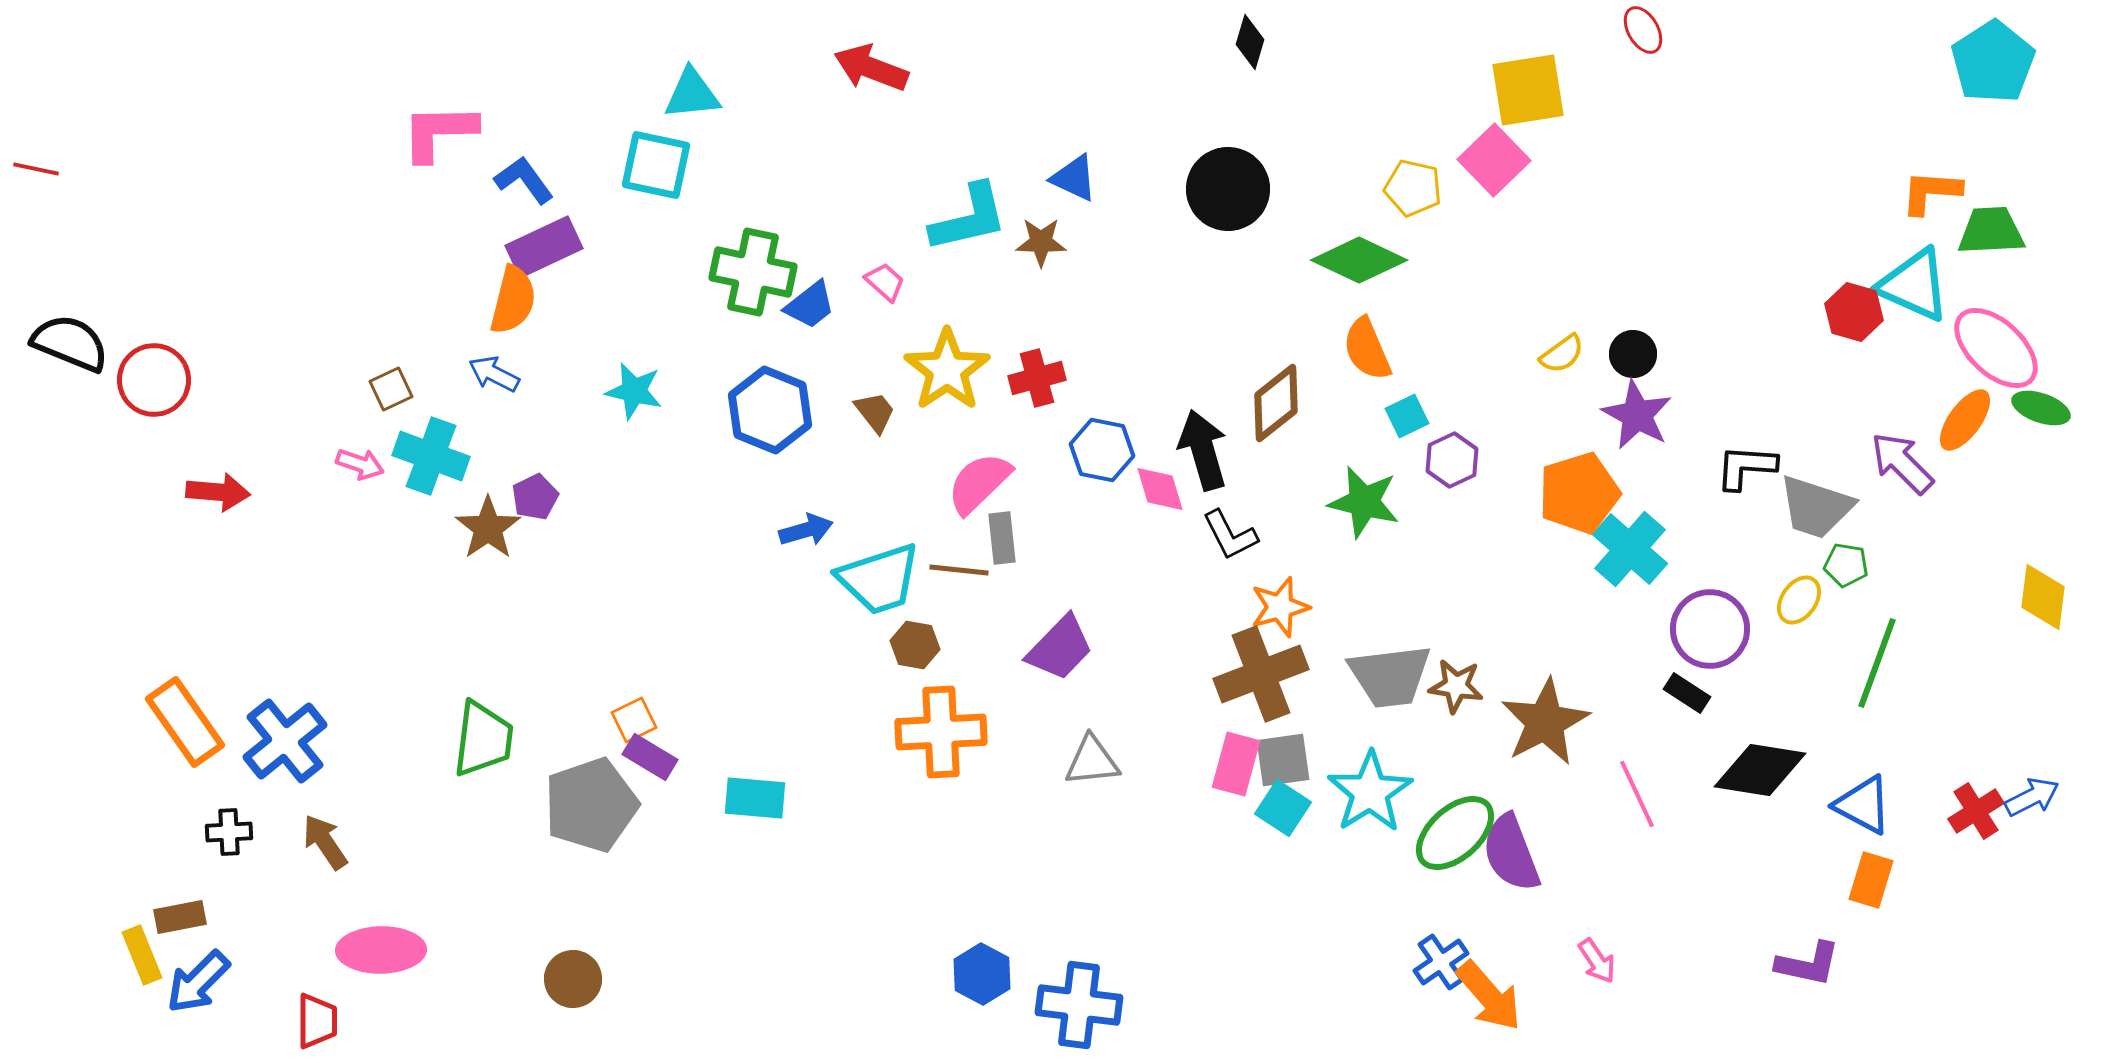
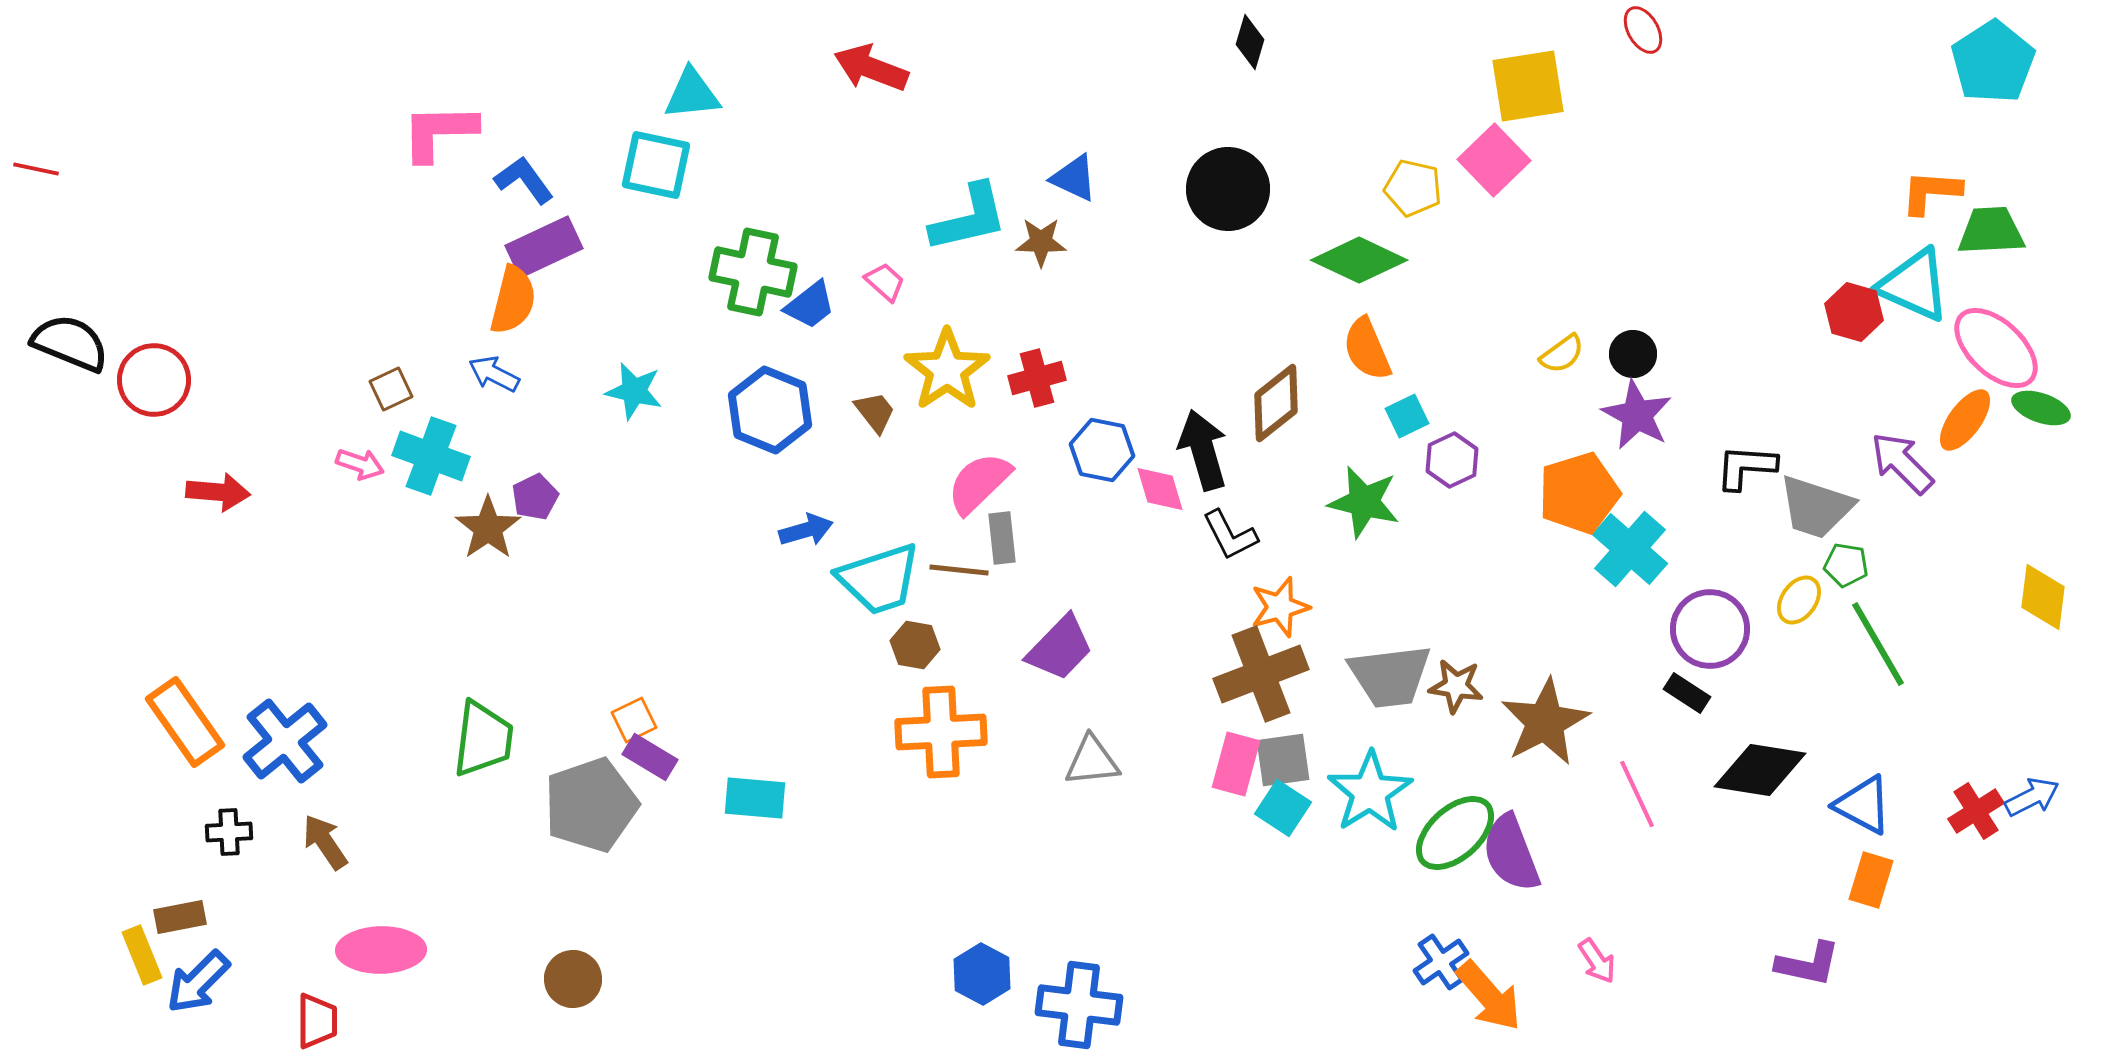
yellow square at (1528, 90): moved 4 px up
green line at (1877, 663): moved 1 px right, 19 px up; rotated 50 degrees counterclockwise
